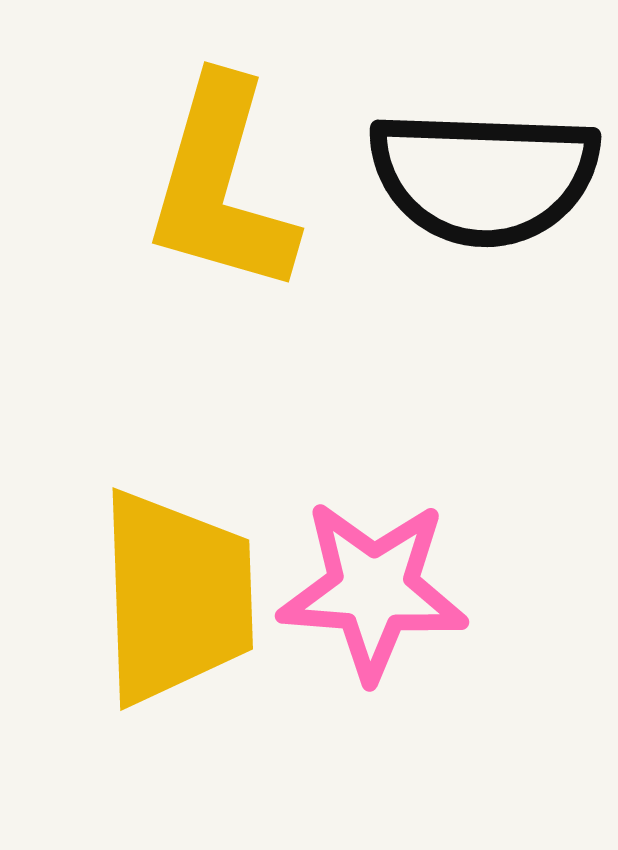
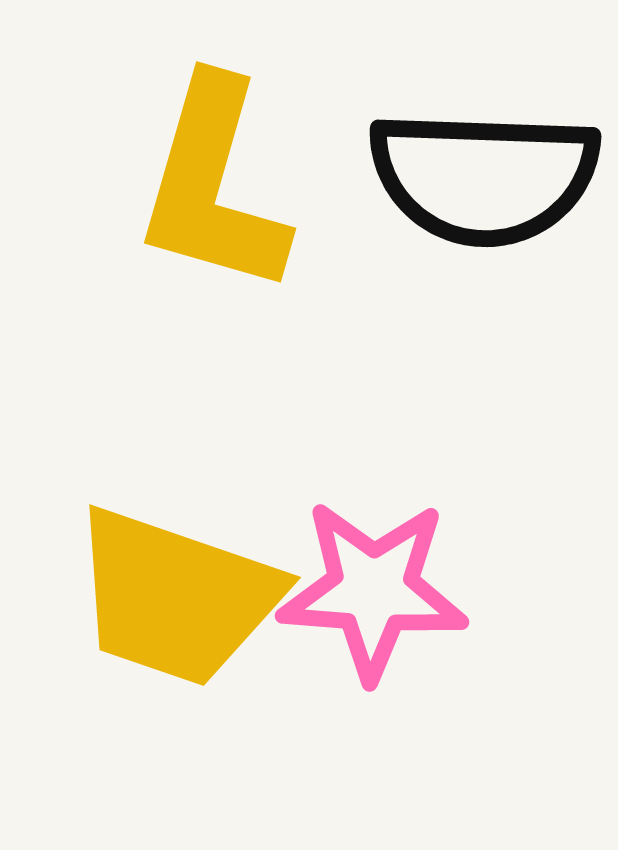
yellow L-shape: moved 8 px left
yellow trapezoid: rotated 111 degrees clockwise
